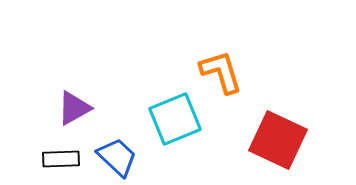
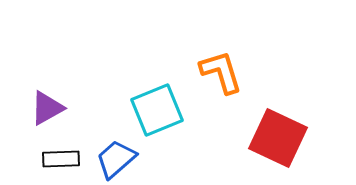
purple triangle: moved 27 px left
cyan square: moved 18 px left, 9 px up
red square: moved 2 px up
blue trapezoid: moved 1 px left, 2 px down; rotated 84 degrees counterclockwise
